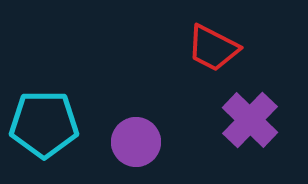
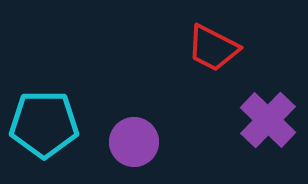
purple cross: moved 18 px right
purple circle: moved 2 px left
